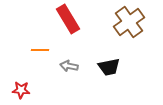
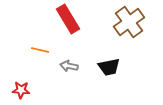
orange line: rotated 12 degrees clockwise
